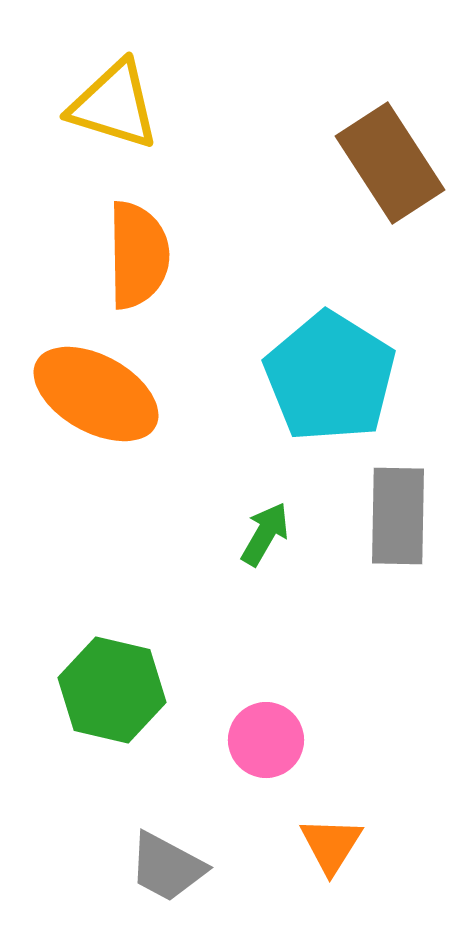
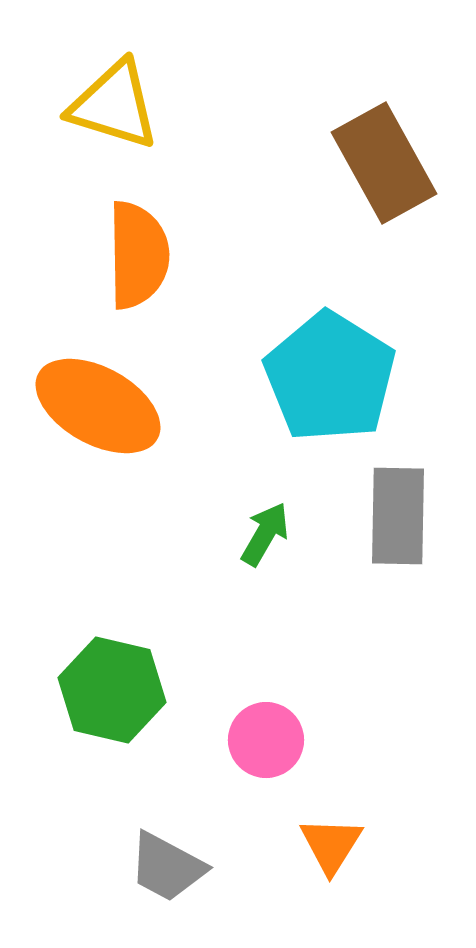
brown rectangle: moved 6 px left; rotated 4 degrees clockwise
orange ellipse: moved 2 px right, 12 px down
